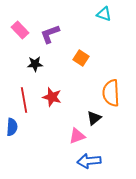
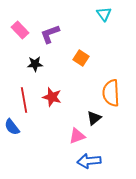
cyan triangle: rotated 35 degrees clockwise
blue semicircle: rotated 138 degrees clockwise
